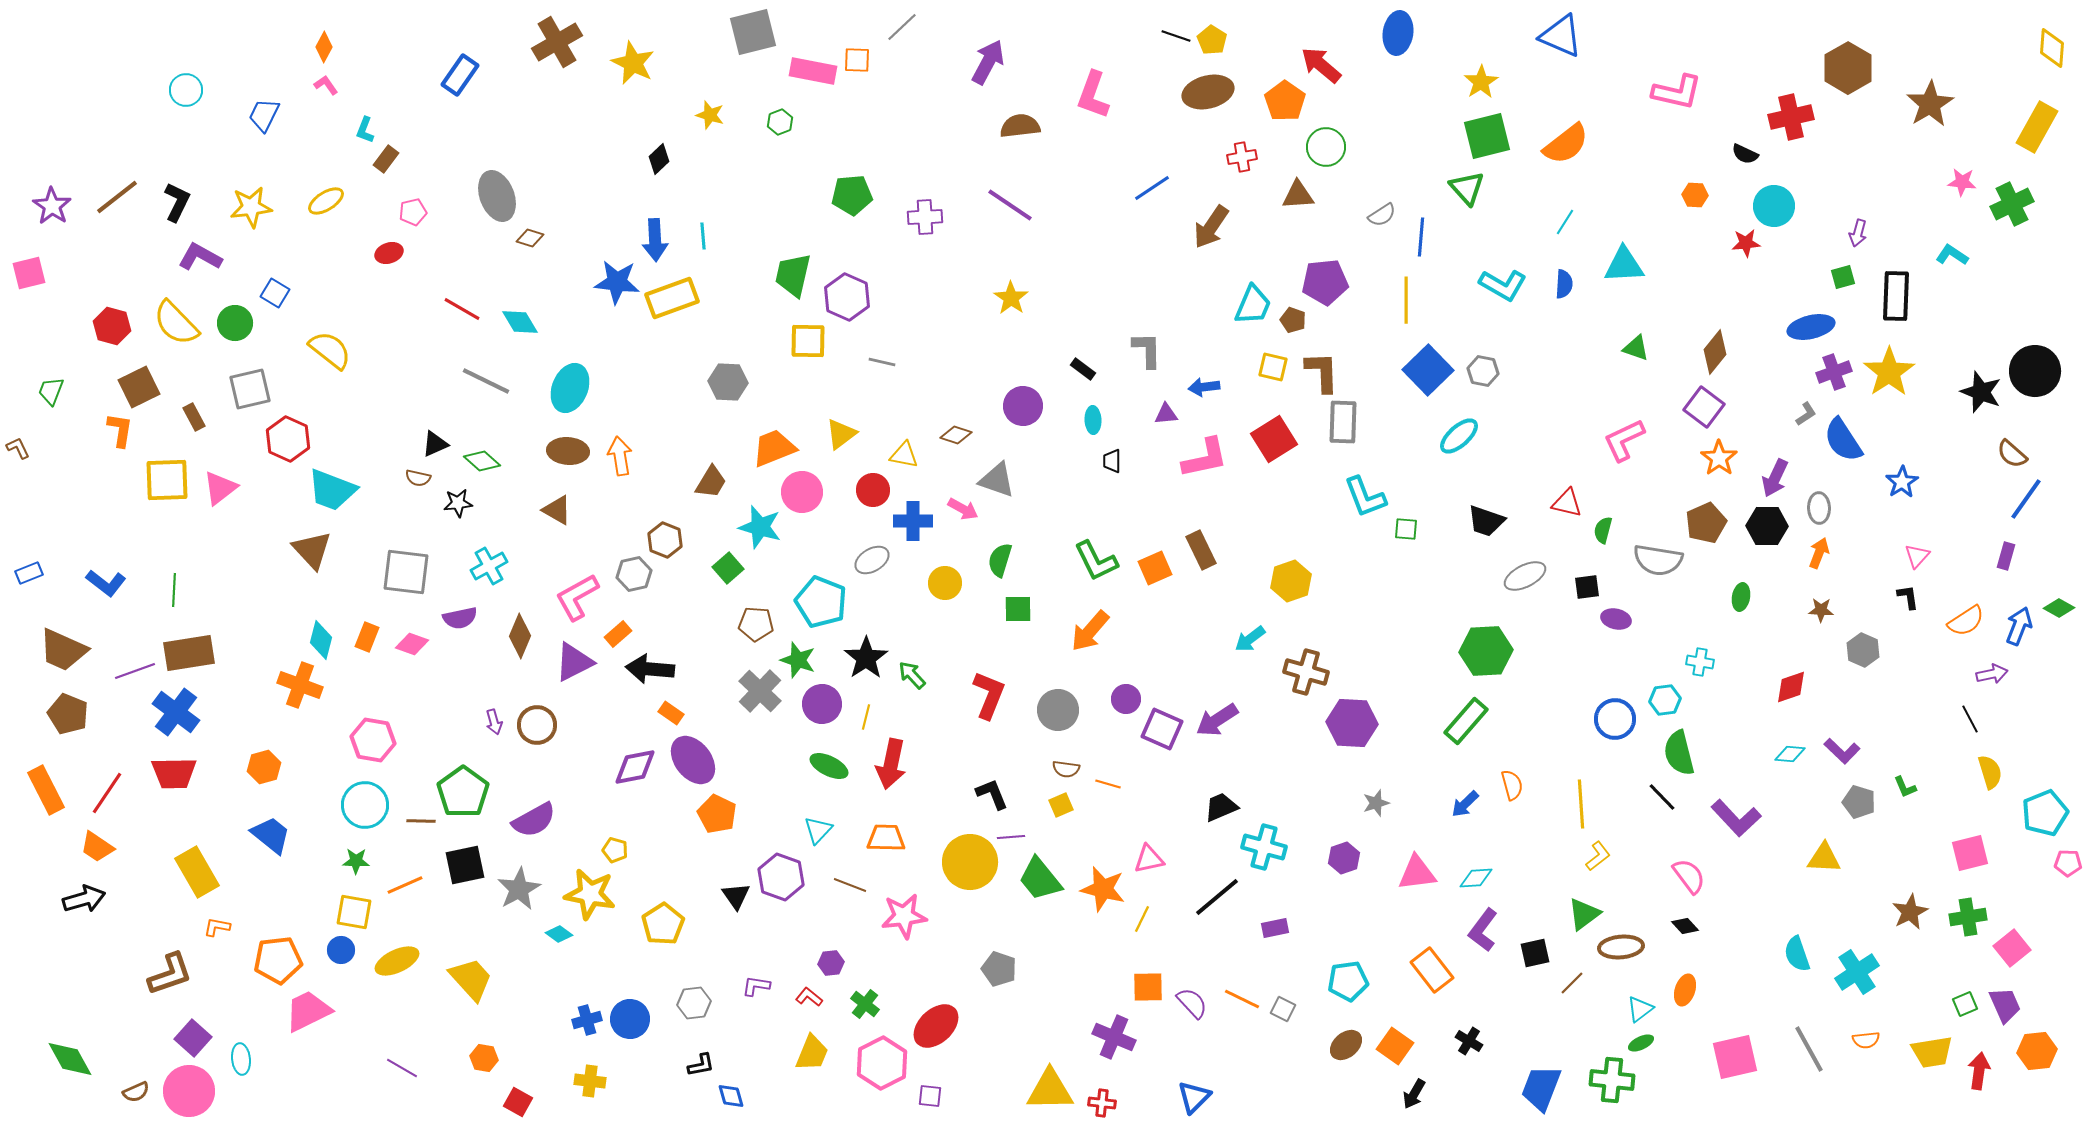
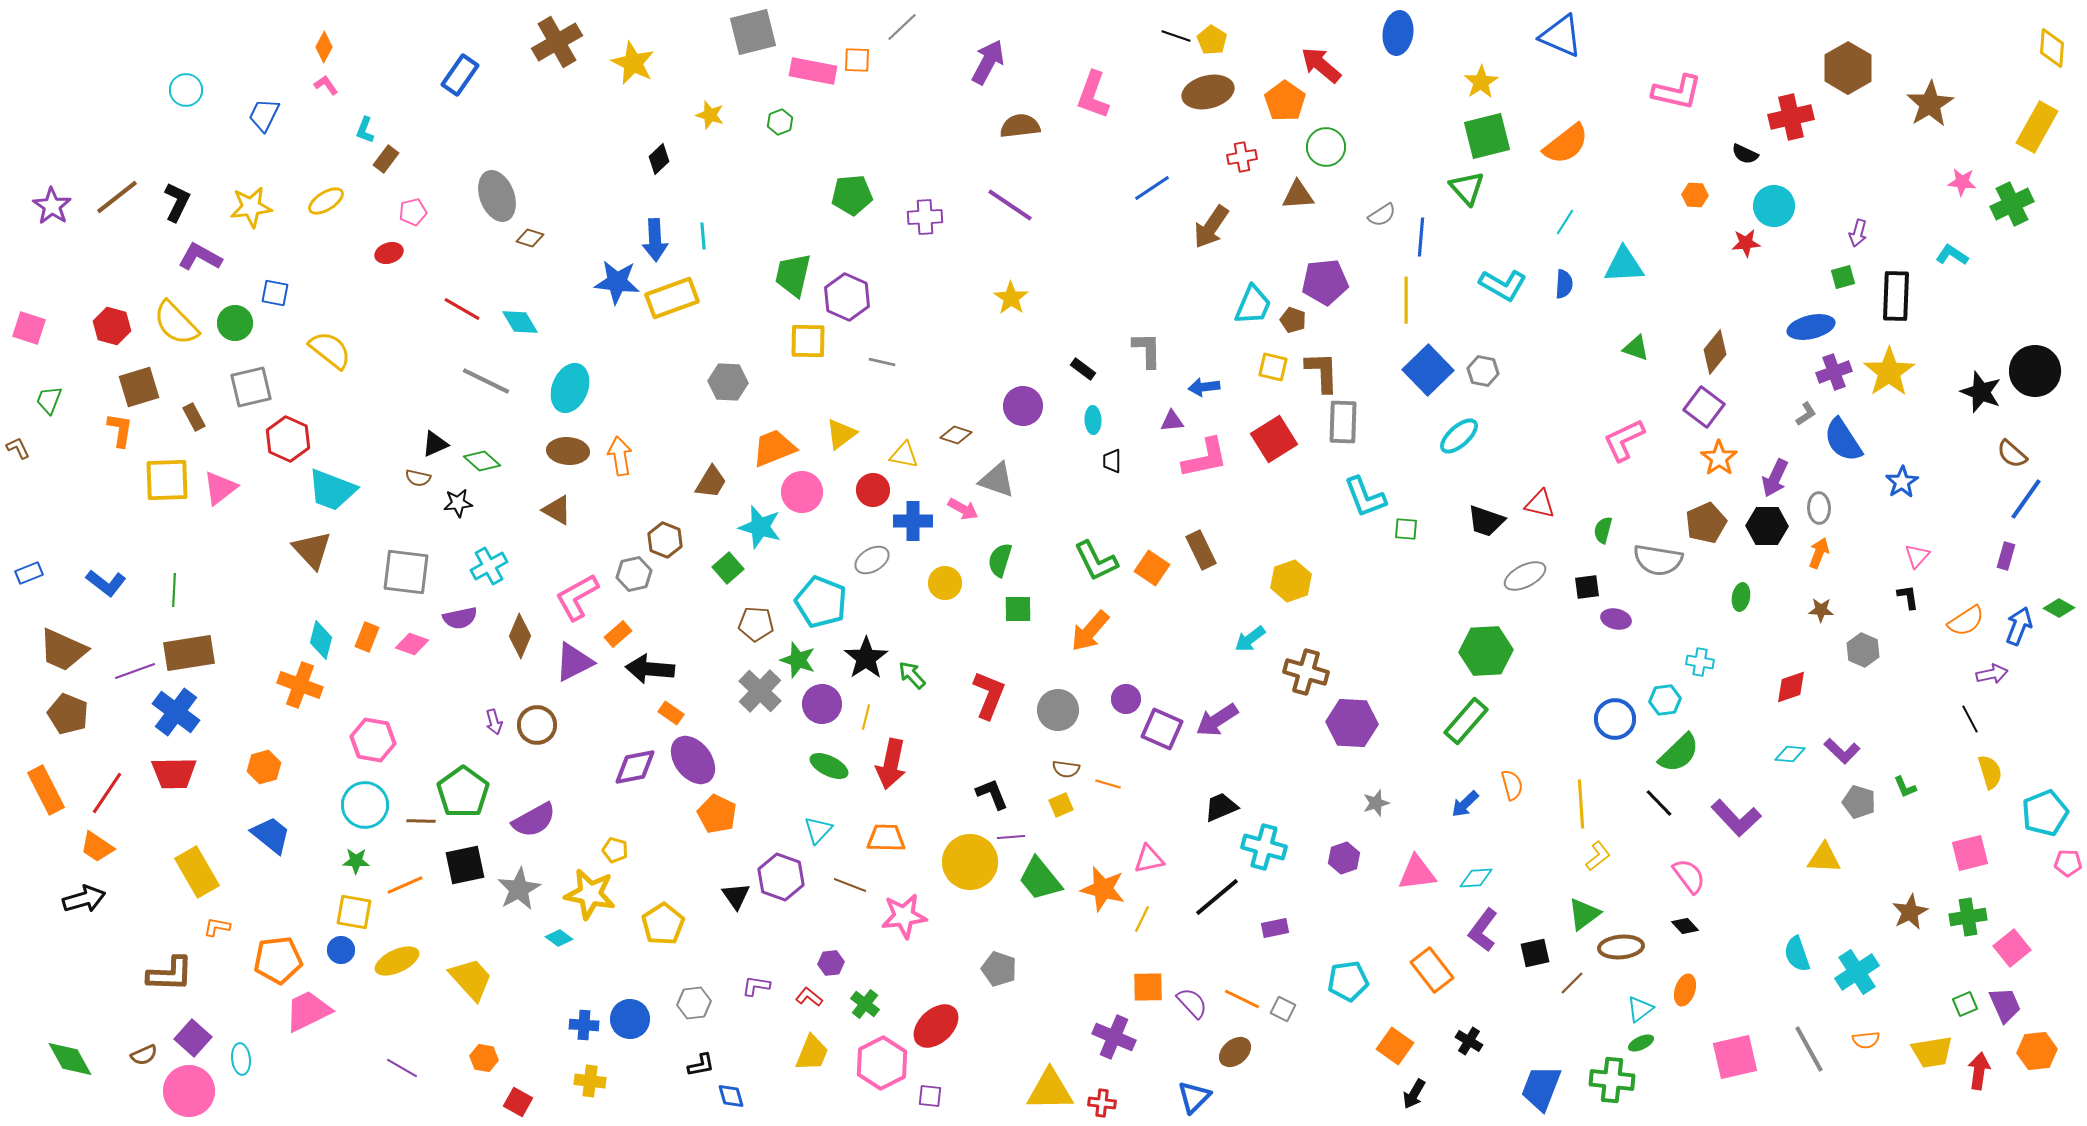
pink square at (29, 273): moved 55 px down; rotated 32 degrees clockwise
blue square at (275, 293): rotated 20 degrees counterclockwise
brown square at (139, 387): rotated 9 degrees clockwise
gray square at (250, 389): moved 1 px right, 2 px up
green trapezoid at (51, 391): moved 2 px left, 9 px down
purple triangle at (1166, 414): moved 6 px right, 7 px down
red triangle at (1567, 503): moved 27 px left, 1 px down
orange square at (1155, 568): moved 3 px left; rotated 32 degrees counterclockwise
green semicircle at (1679, 753): rotated 120 degrees counterclockwise
black line at (1662, 797): moved 3 px left, 6 px down
cyan diamond at (559, 934): moved 4 px down
brown L-shape at (170, 974): rotated 21 degrees clockwise
blue cross at (587, 1020): moved 3 px left, 5 px down; rotated 20 degrees clockwise
brown ellipse at (1346, 1045): moved 111 px left, 7 px down
brown semicircle at (136, 1092): moved 8 px right, 37 px up
